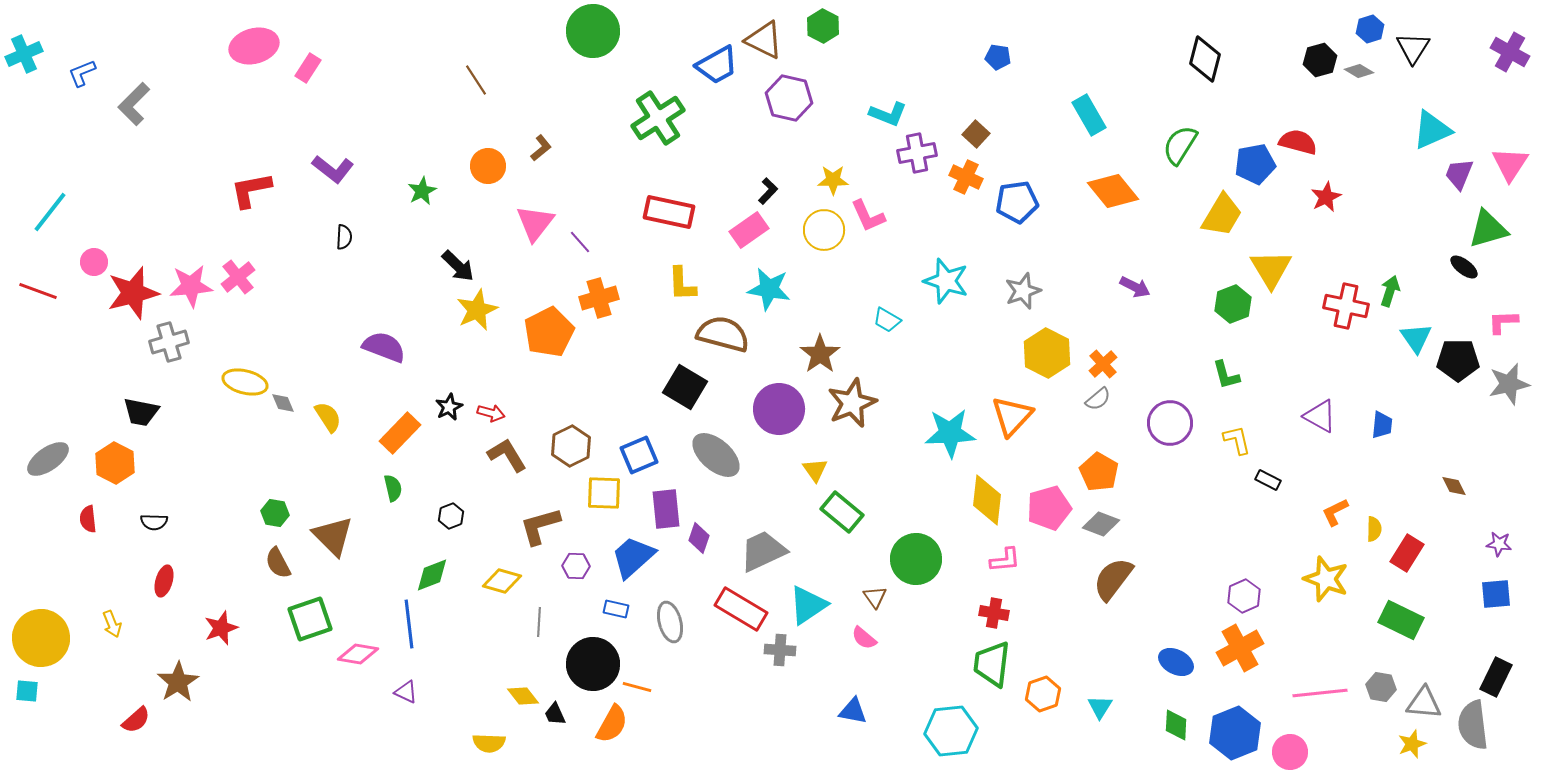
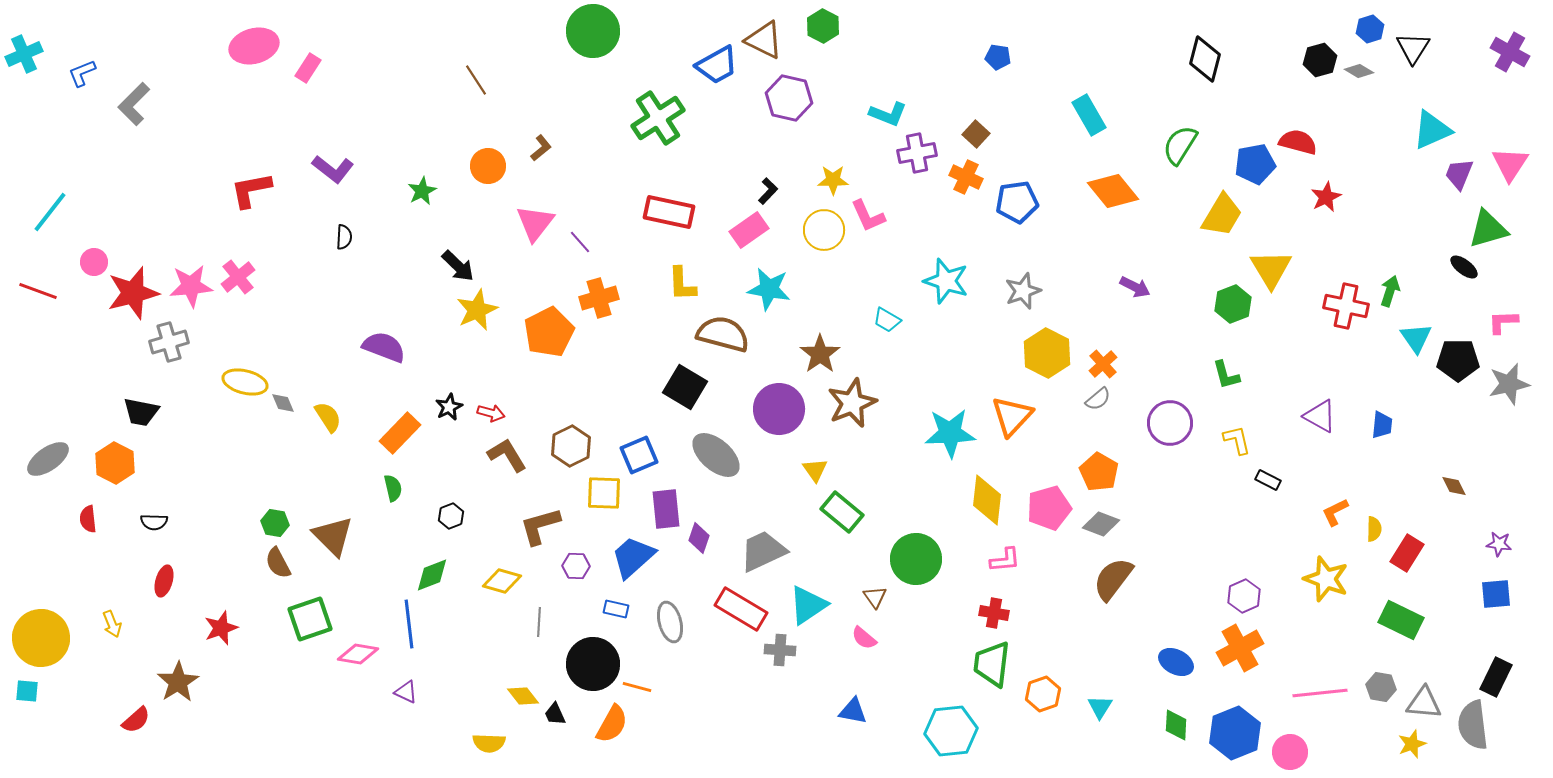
green hexagon at (275, 513): moved 10 px down
